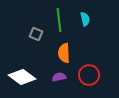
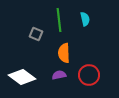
purple semicircle: moved 2 px up
